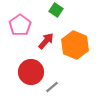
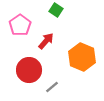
orange hexagon: moved 7 px right, 12 px down
red circle: moved 2 px left, 2 px up
